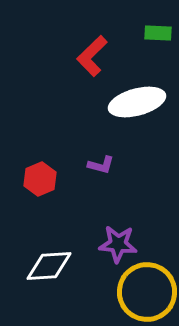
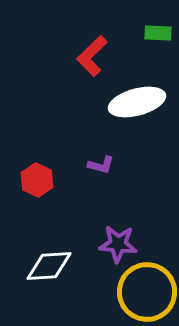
red hexagon: moved 3 px left, 1 px down; rotated 12 degrees counterclockwise
